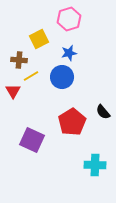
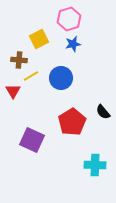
blue star: moved 4 px right, 9 px up
blue circle: moved 1 px left, 1 px down
